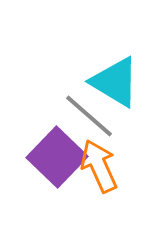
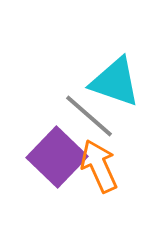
cyan triangle: rotated 12 degrees counterclockwise
